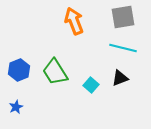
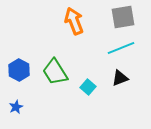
cyan line: moved 2 px left; rotated 36 degrees counterclockwise
blue hexagon: rotated 10 degrees counterclockwise
cyan square: moved 3 px left, 2 px down
